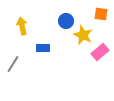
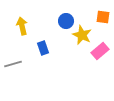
orange square: moved 2 px right, 3 px down
yellow star: moved 1 px left
blue rectangle: rotated 72 degrees clockwise
pink rectangle: moved 1 px up
gray line: rotated 42 degrees clockwise
